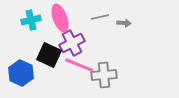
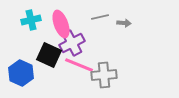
pink ellipse: moved 1 px right, 6 px down
